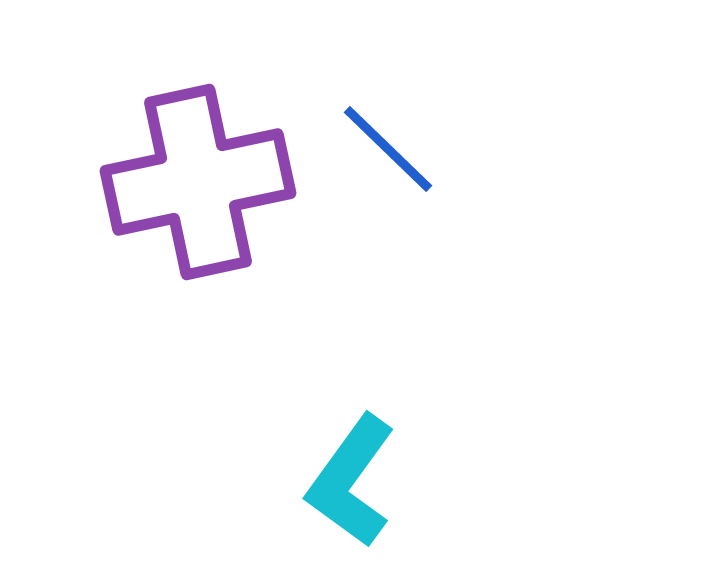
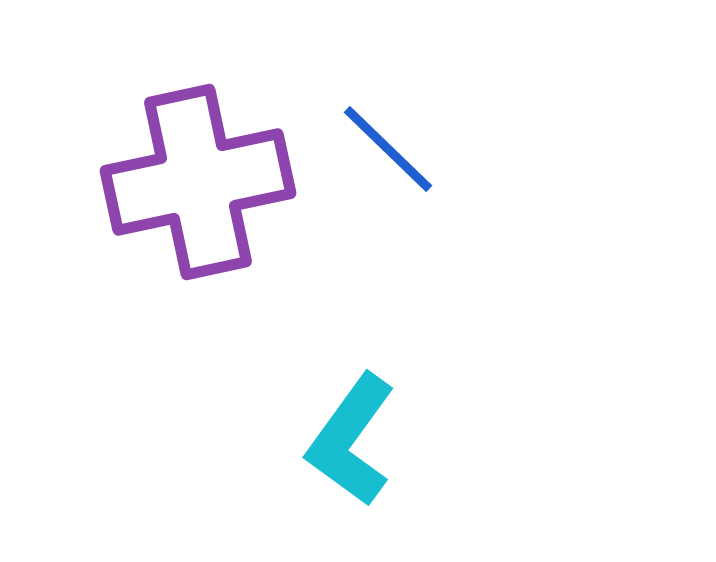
cyan L-shape: moved 41 px up
